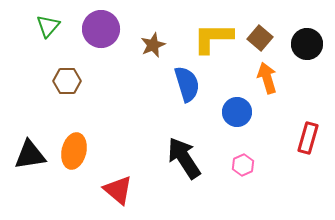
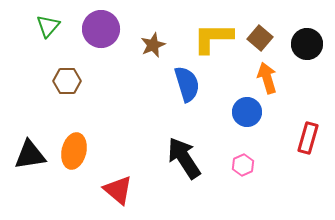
blue circle: moved 10 px right
